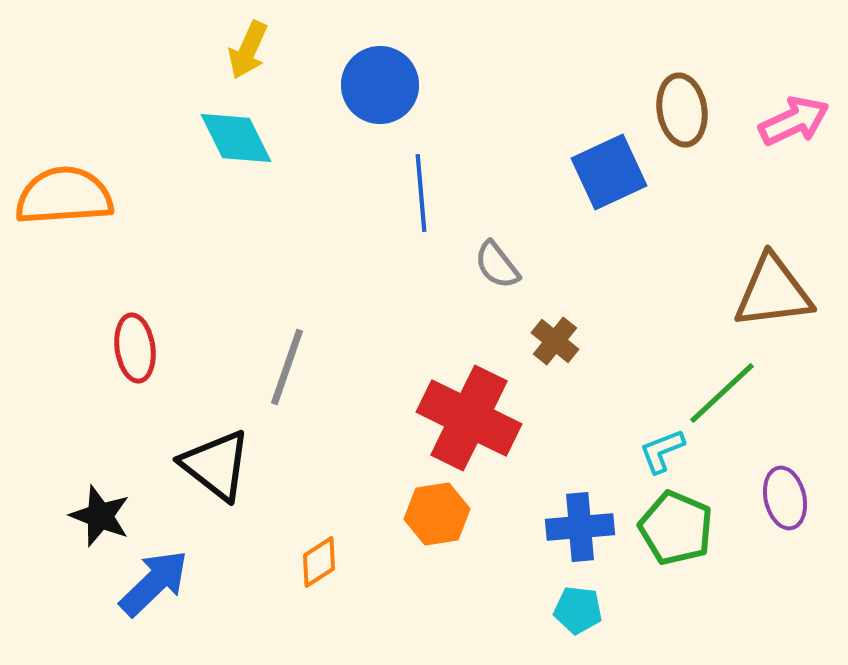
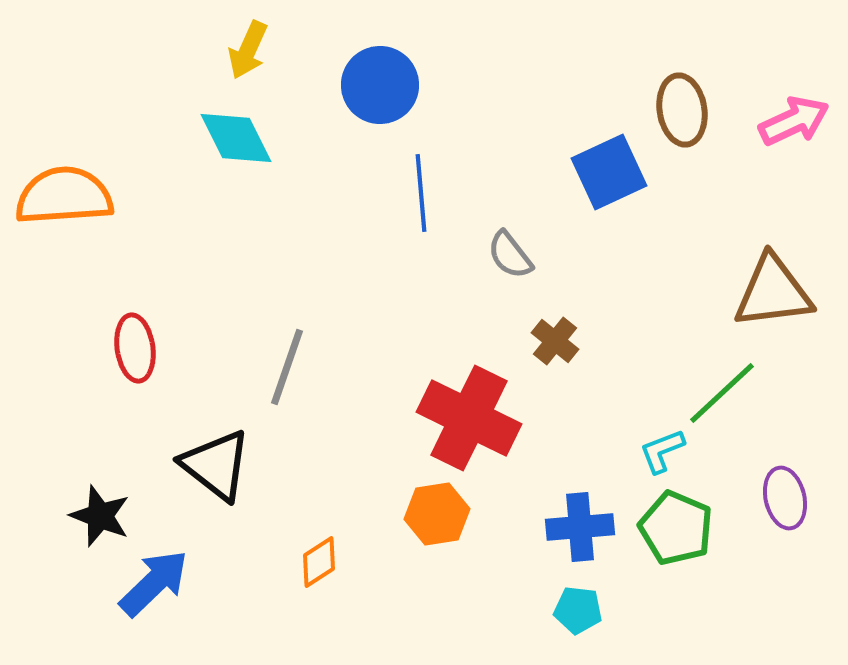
gray semicircle: moved 13 px right, 10 px up
